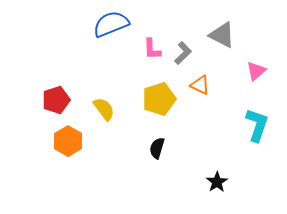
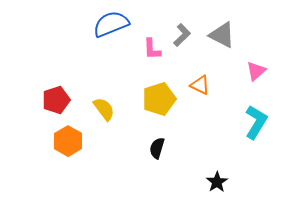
gray L-shape: moved 1 px left, 18 px up
cyan L-shape: moved 1 px left, 3 px up; rotated 12 degrees clockwise
